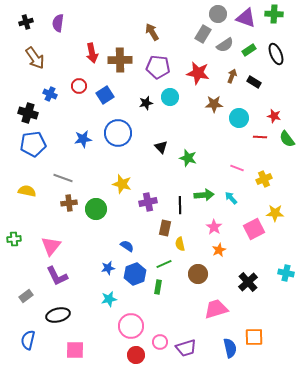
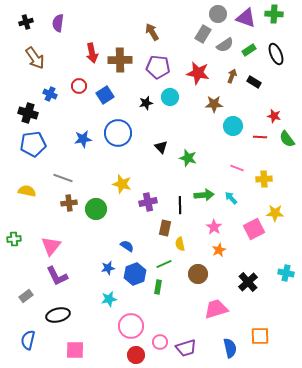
cyan circle at (239, 118): moved 6 px left, 8 px down
yellow cross at (264, 179): rotated 21 degrees clockwise
orange square at (254, 337): moved 6 px right, 1 px up
